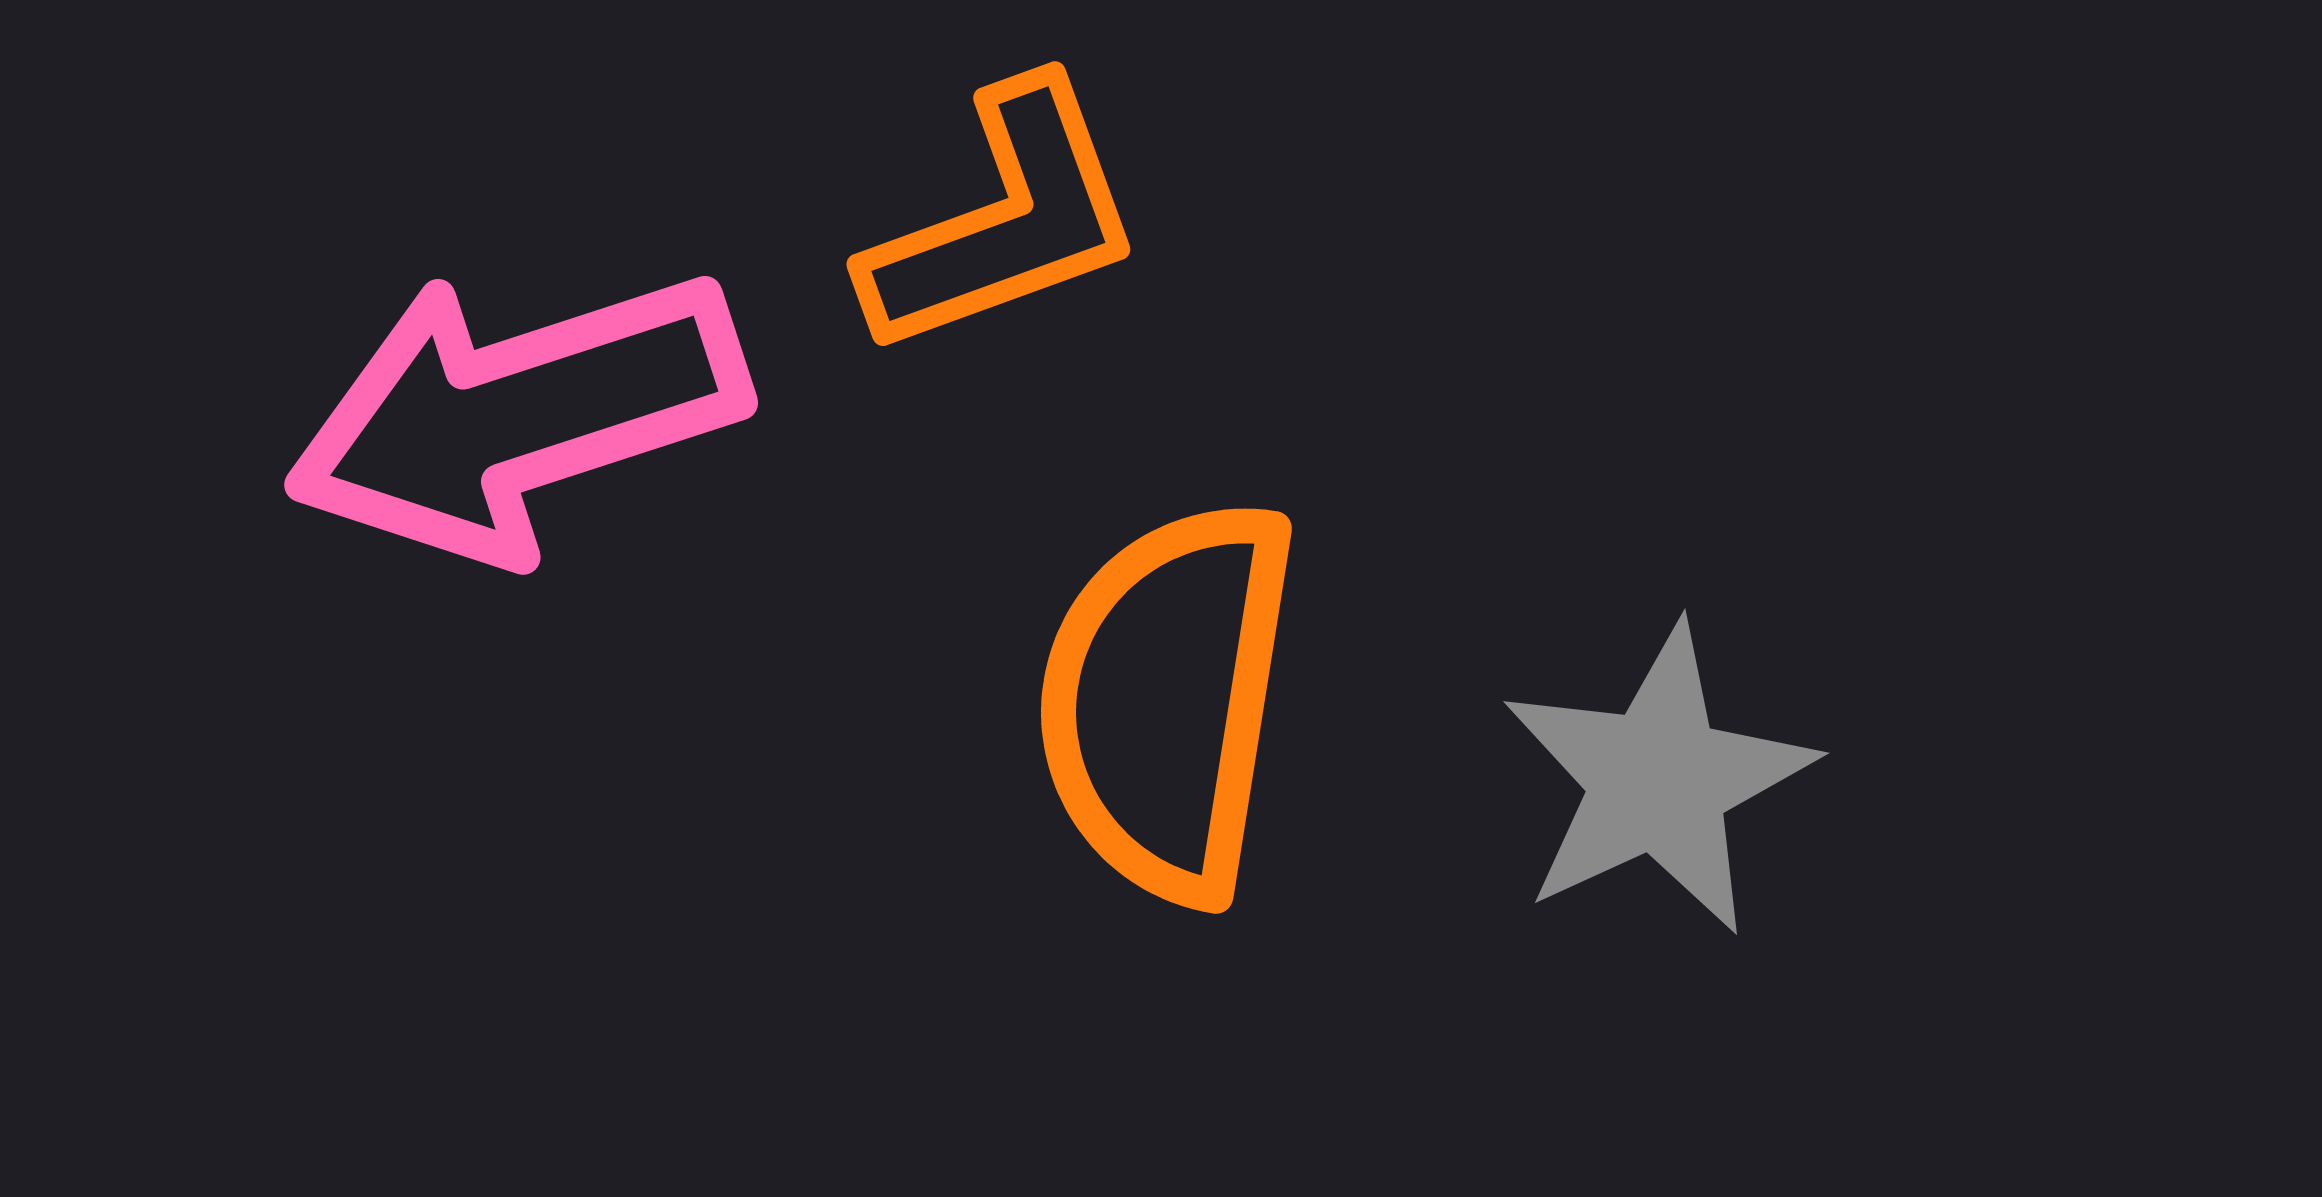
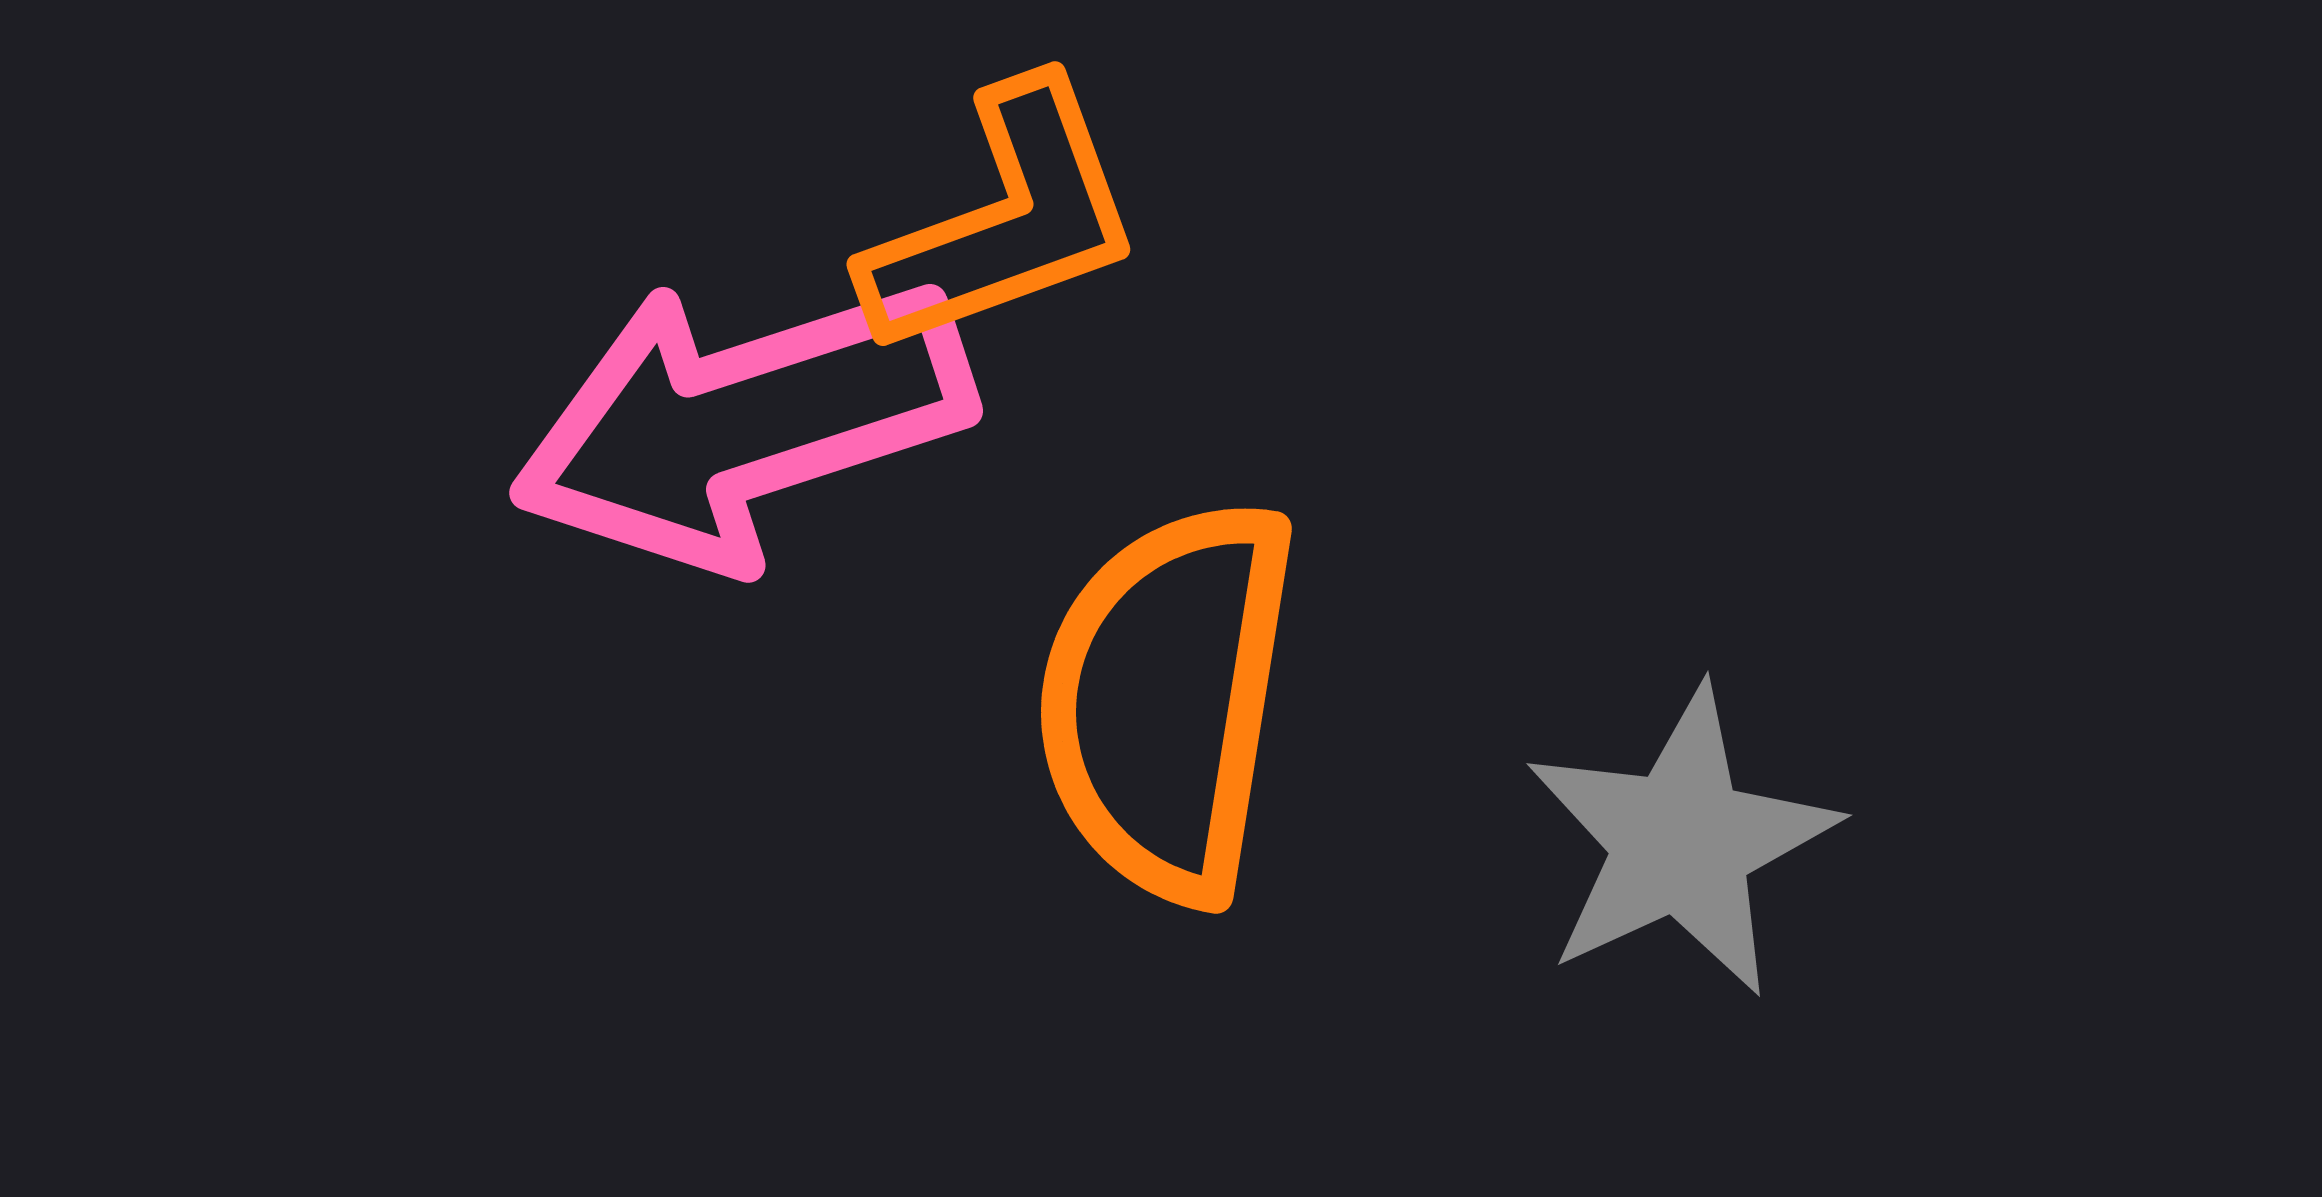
pink arrow: moved 225 px right, 8 px down
gray star: moved 23 px right, 62 px down
